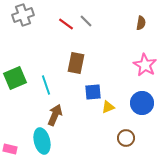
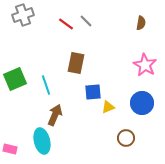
green square: moved 1 px down
